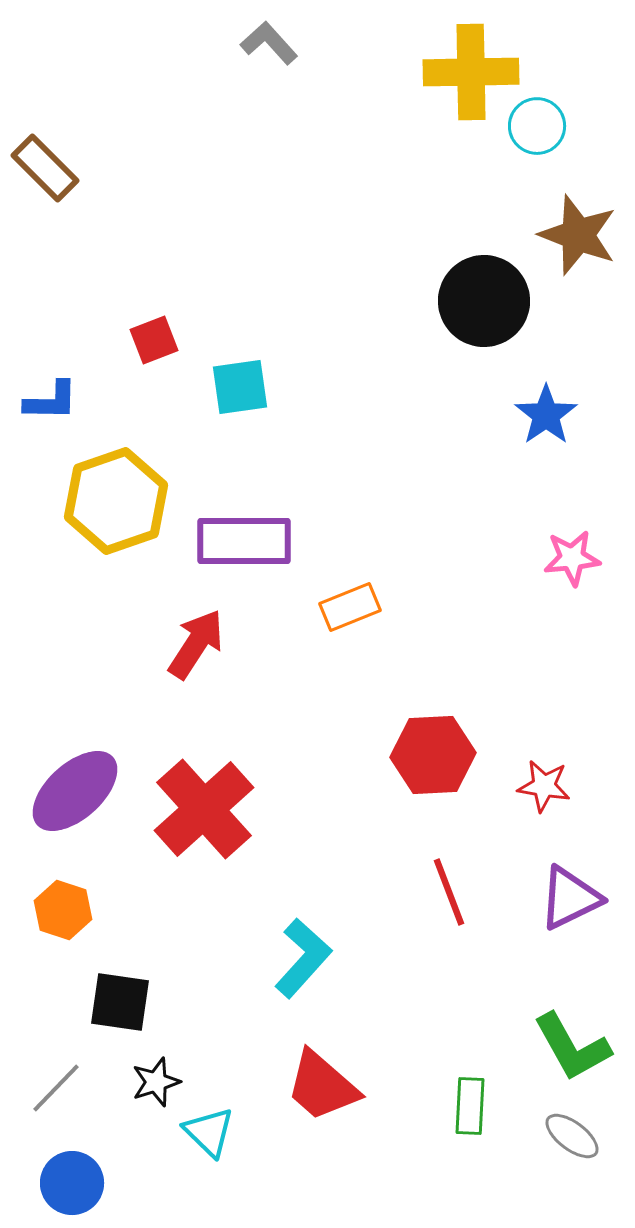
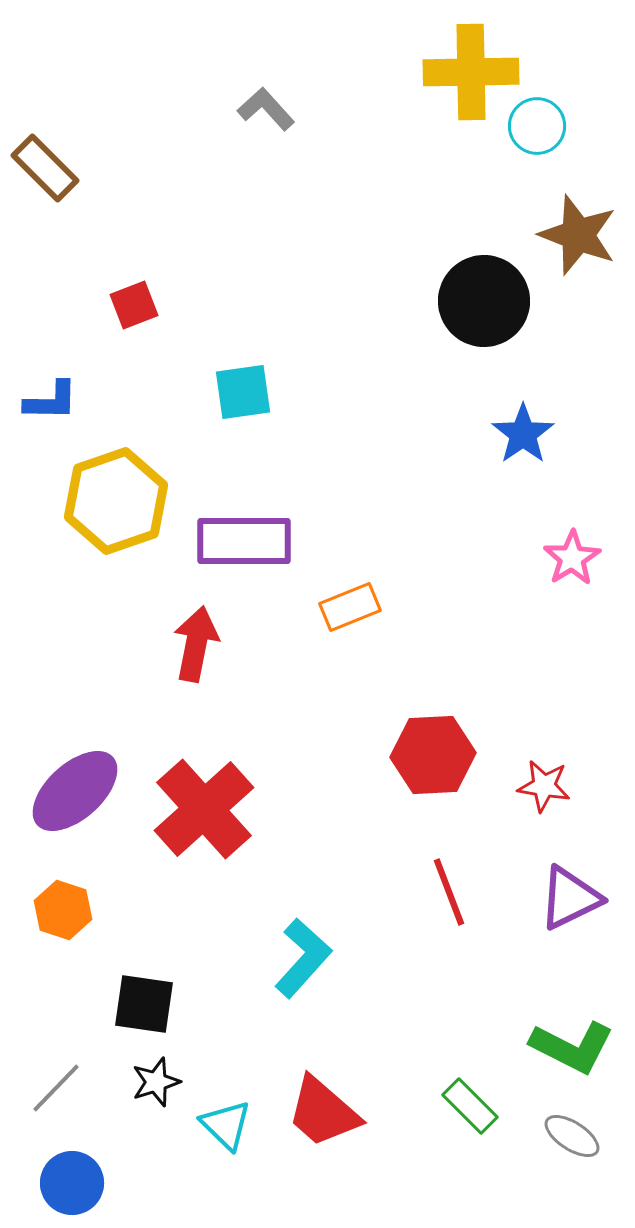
gray L-shape: moved 3 px left, 66 px down
red square: moved 20 px left, 35 px up
cyan square: moved 3 px right, 5 px down
blue star: moved 23 px left, 19 px down
pink star: rotated 26 degrees counterclockwise
red arrow: rotated 22 degrees counterclockwise
black square: moved 24 px right, 2 px down
green L-shape: rotated 34 degrees counterclockwise
red trapezoid: moved 1 px right, 26 px down
green rectangle: rotated 48 degrees counterclockwise
cyan triangle: moved 17 px right, 7 px up
gray ellipse: rotated 4 degrees counterclockwise
